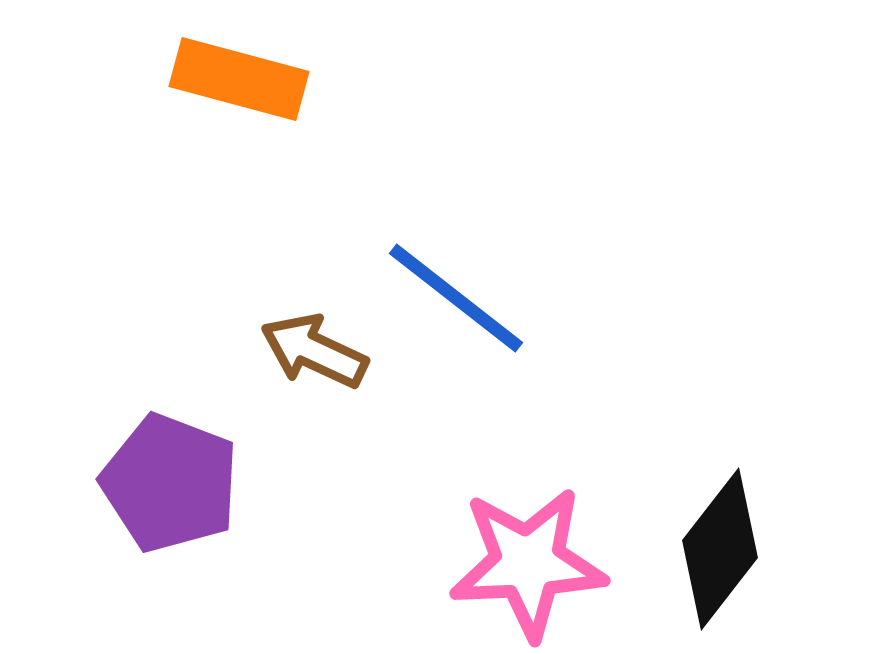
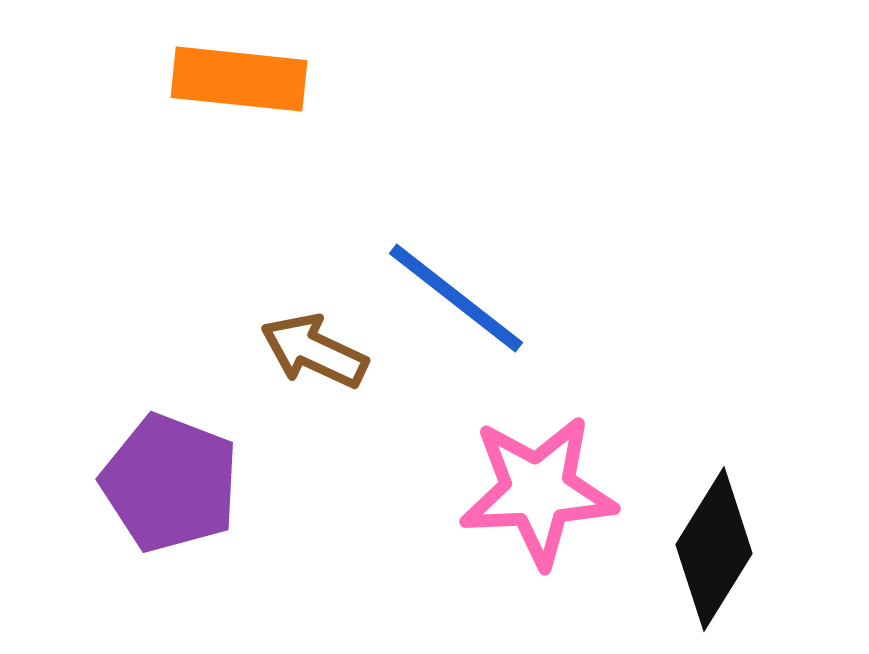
orange rectangle: rotated 9 degrees counterclockwise
black diamond: moved 6 px left; rotated 6 degrees counterclockwise
pink star: moved 10 px right, 72 px up
